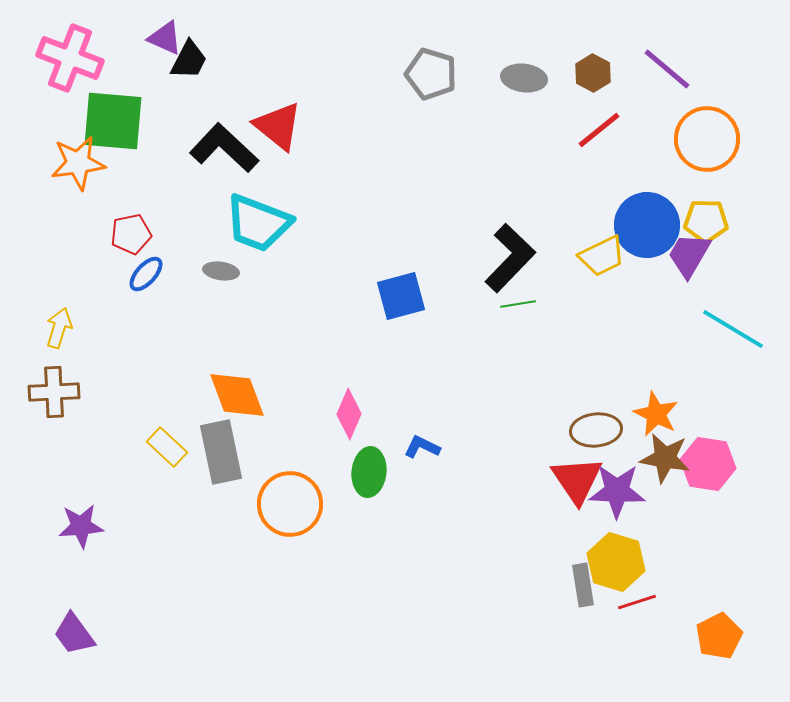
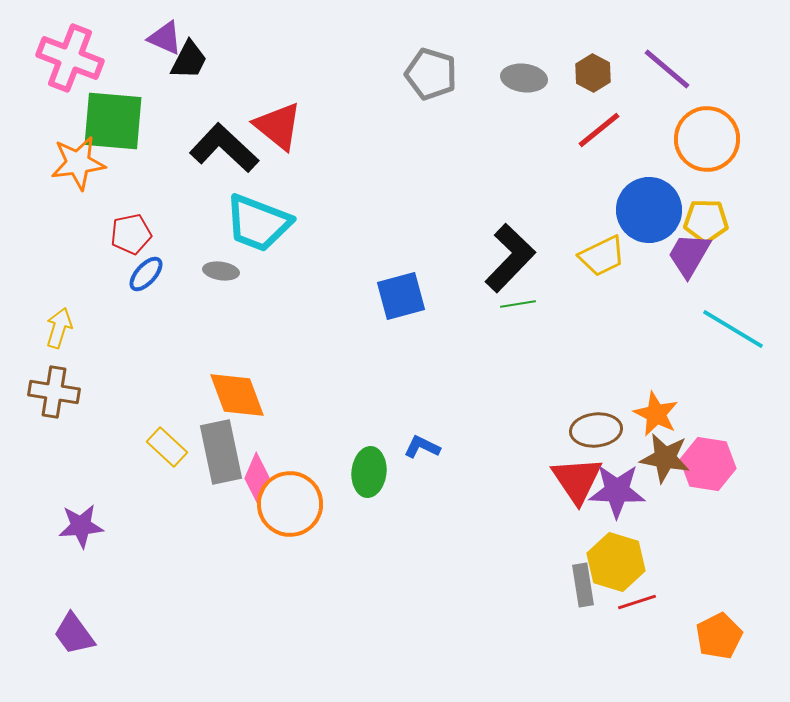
blue circle at (647, 225): moved 2 px right, 15 px up
brown cross at (54, 392): rotated 12 degrees clockwise
pink diamond at (349, 414): moved 92 px left, 64 px down
